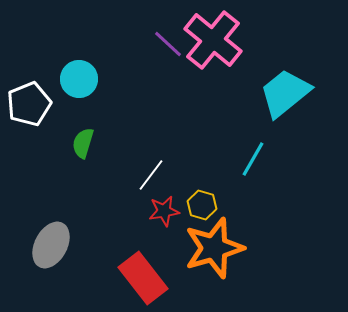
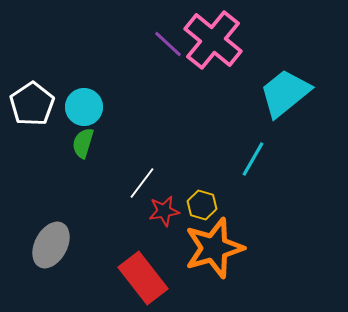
cyan circle: moved 5 px right, 28 px down
white pentagon: moved 3 px right; rotated 12 degrees counterclockwise
white line: moved 9 px left, 8 px down
